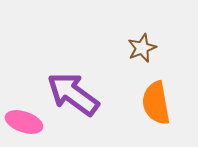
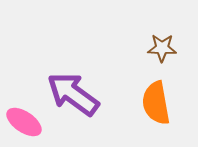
brown star: moved 20 px right; rotated 24 degrees clockwise
pink ellipse: rotated 15 degrees clockwise
